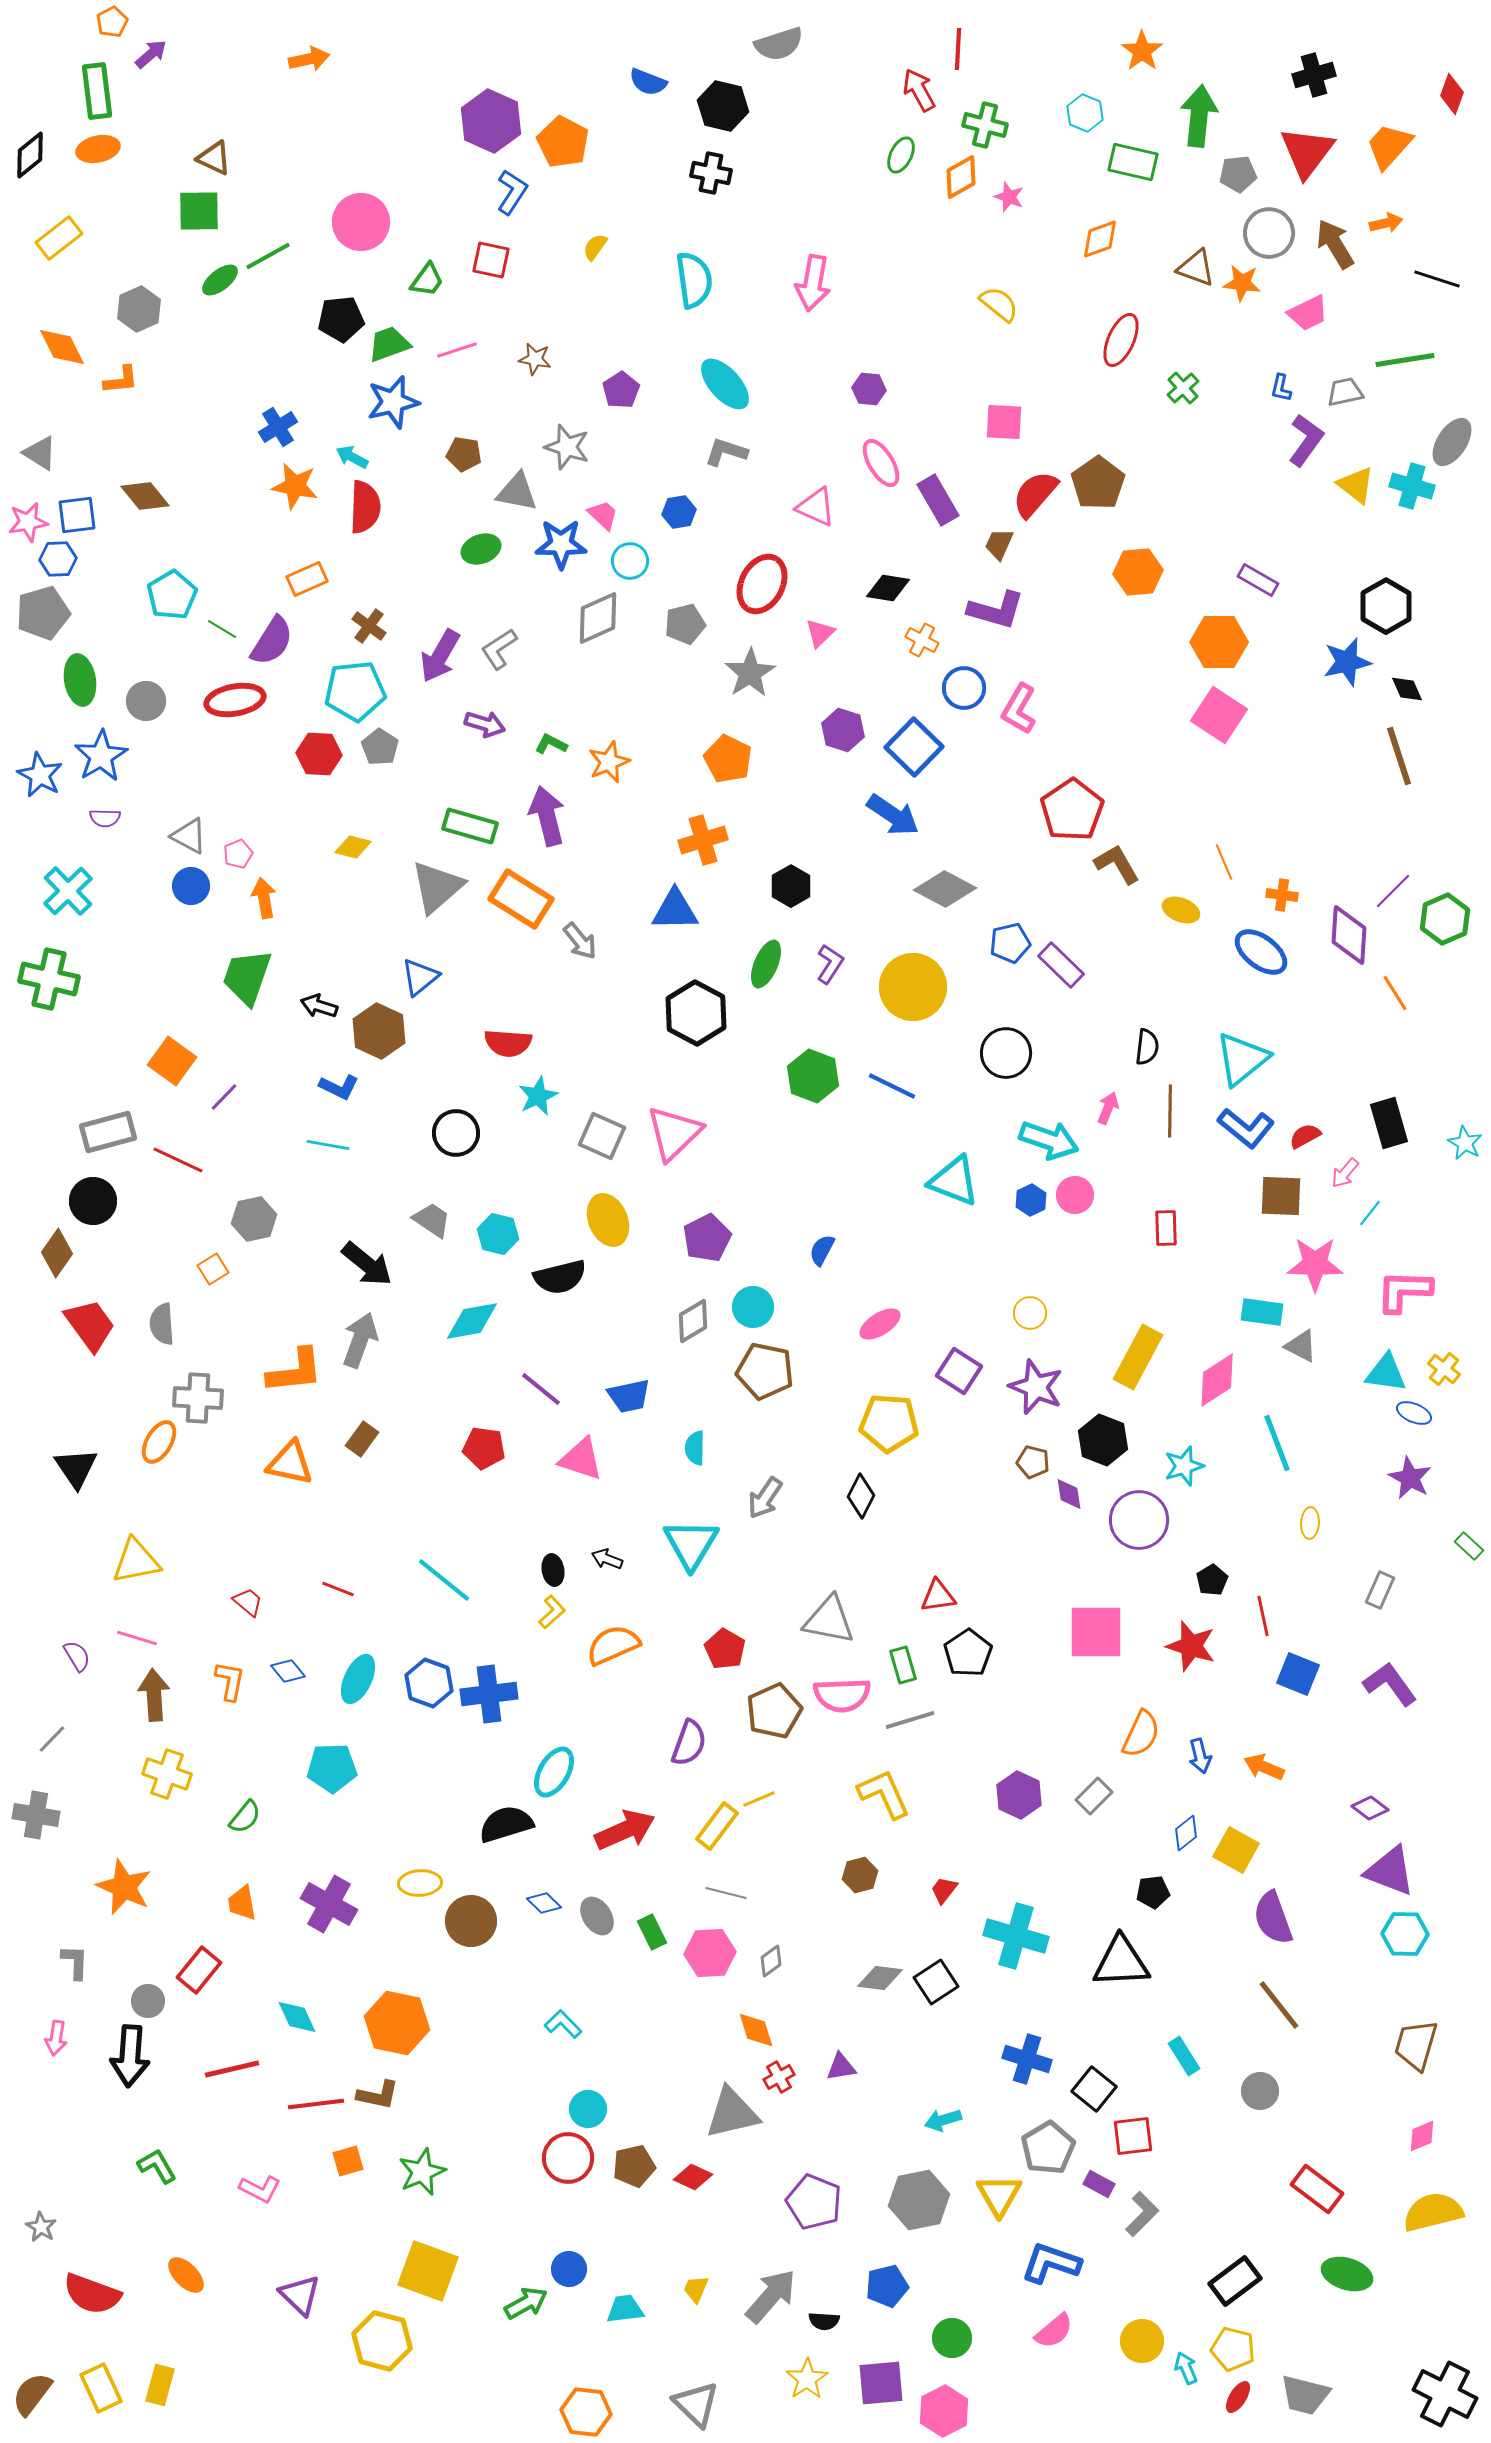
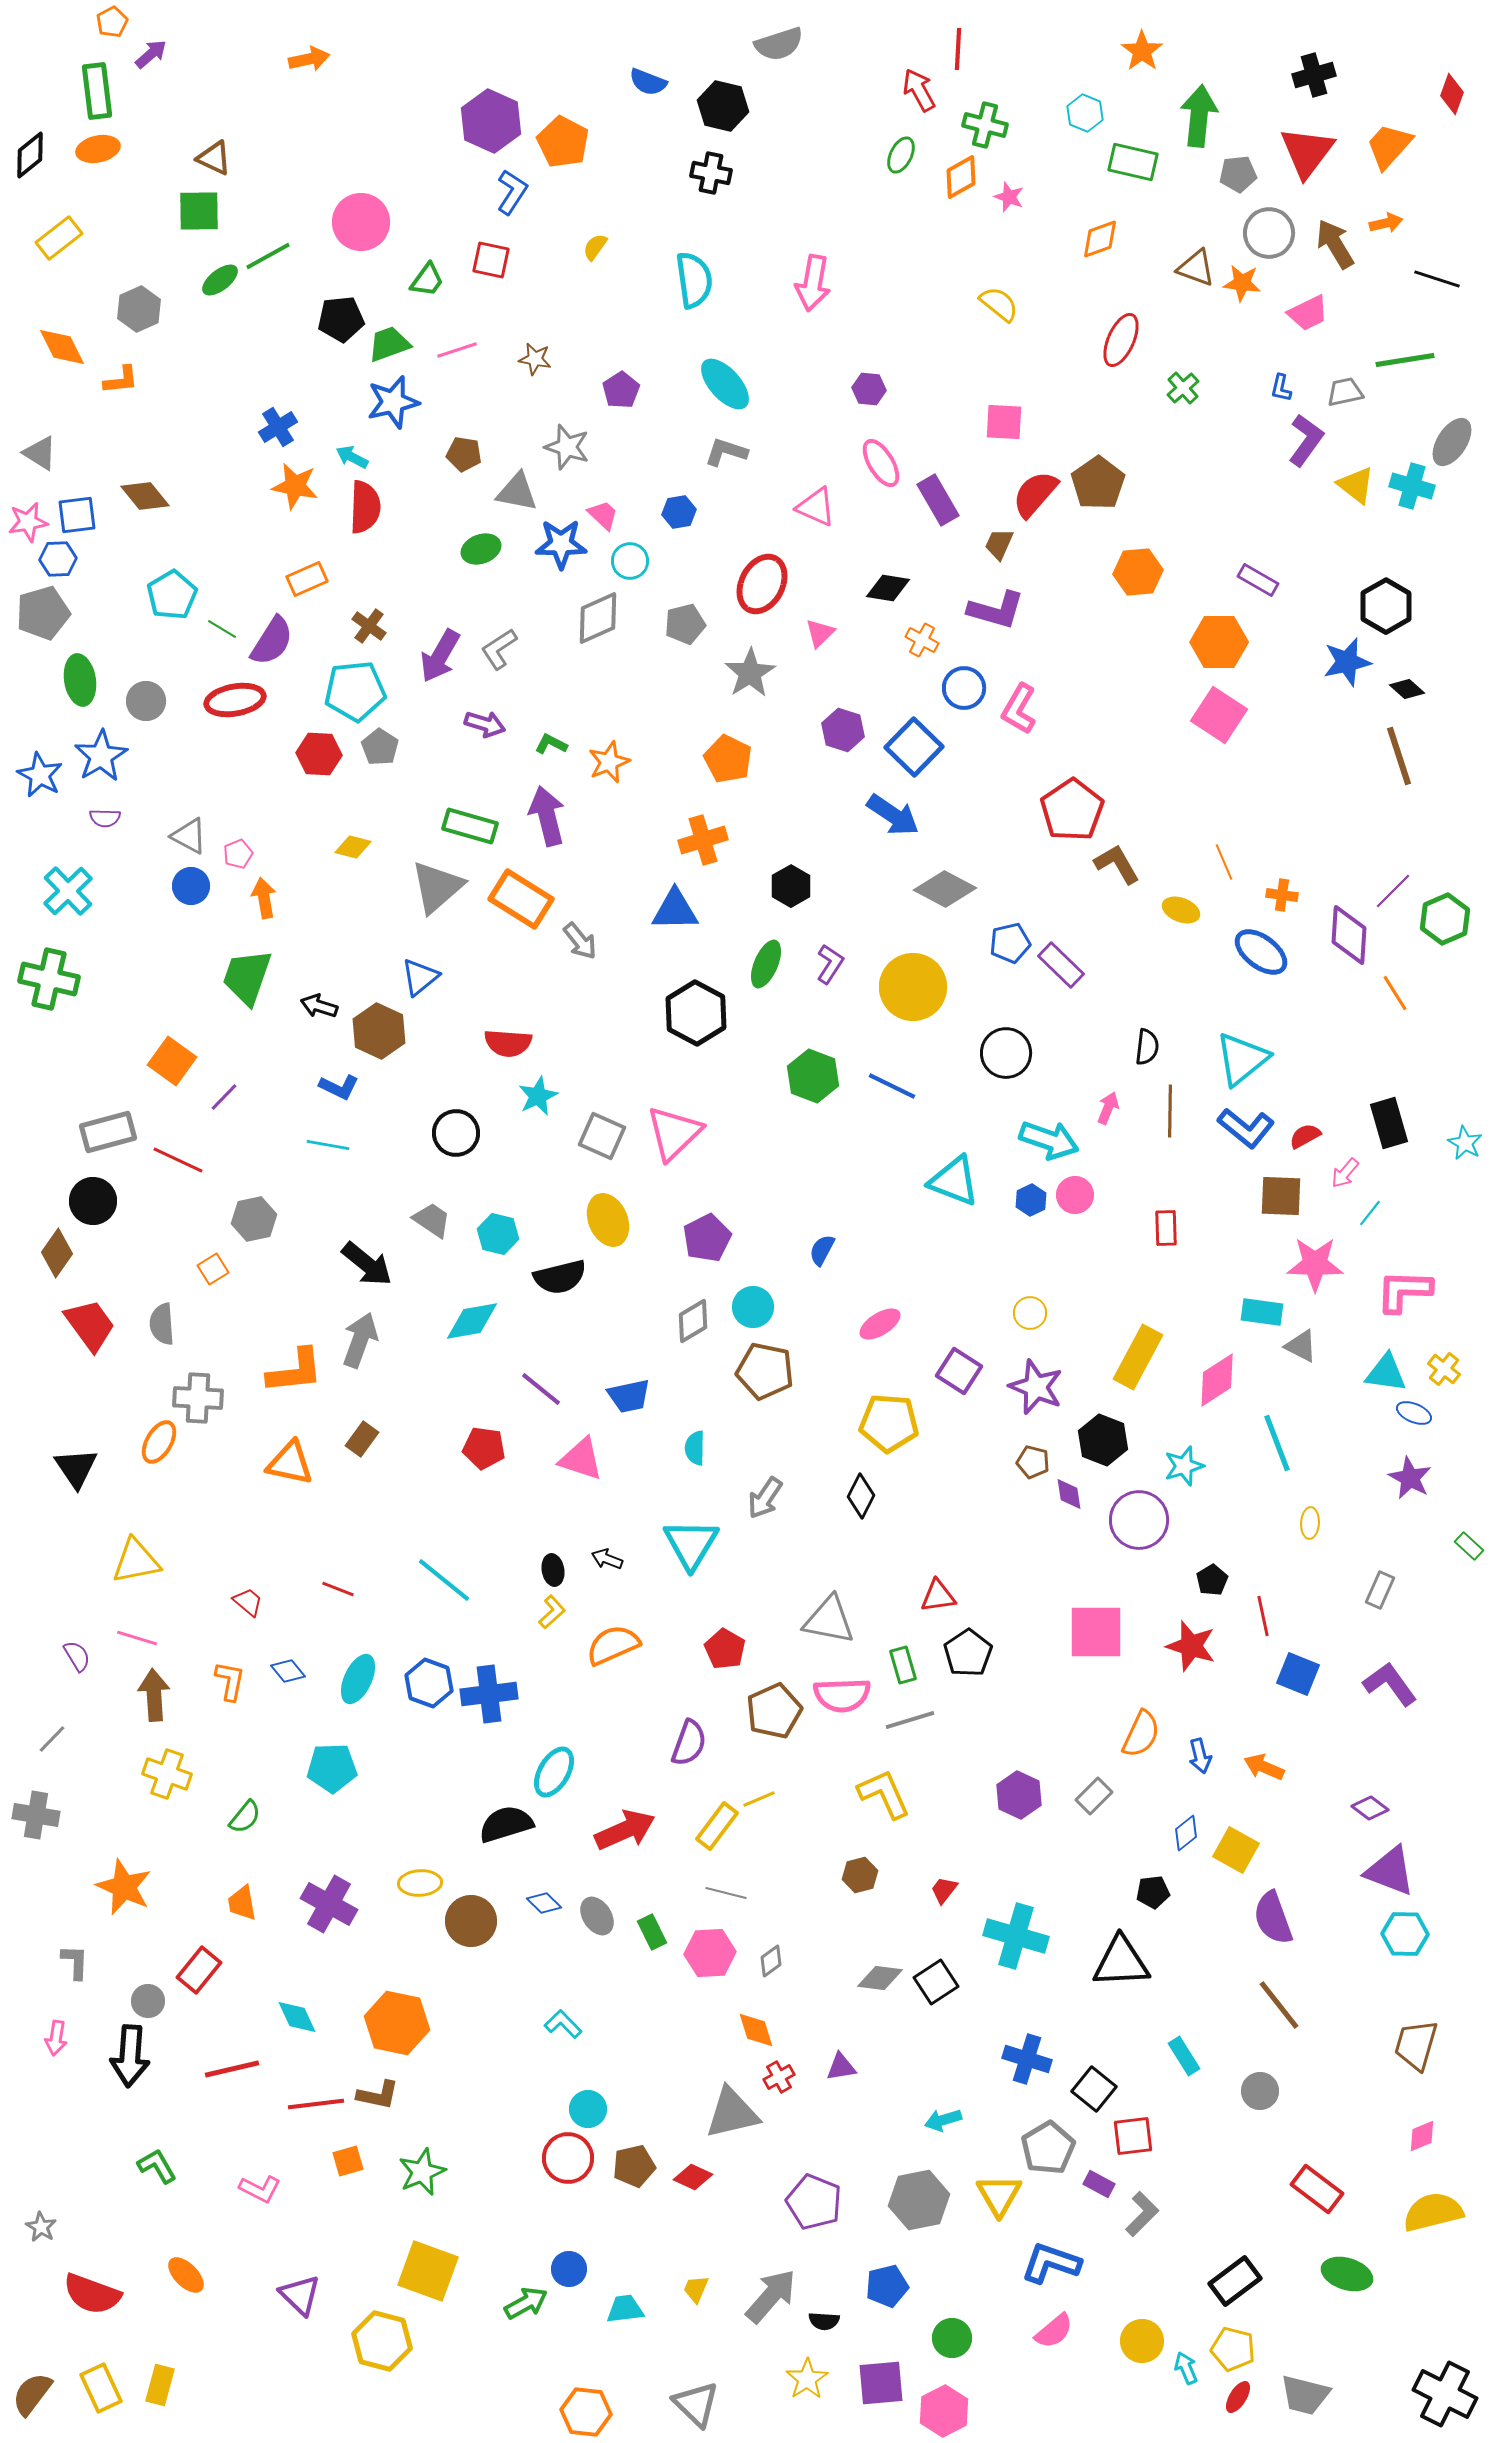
black diamond at (1407, 689): rotated 24 degrees counterclockwise
